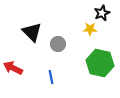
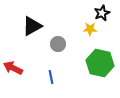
black triangle: moved 6 px up; rotated 45 degrees clockwise
